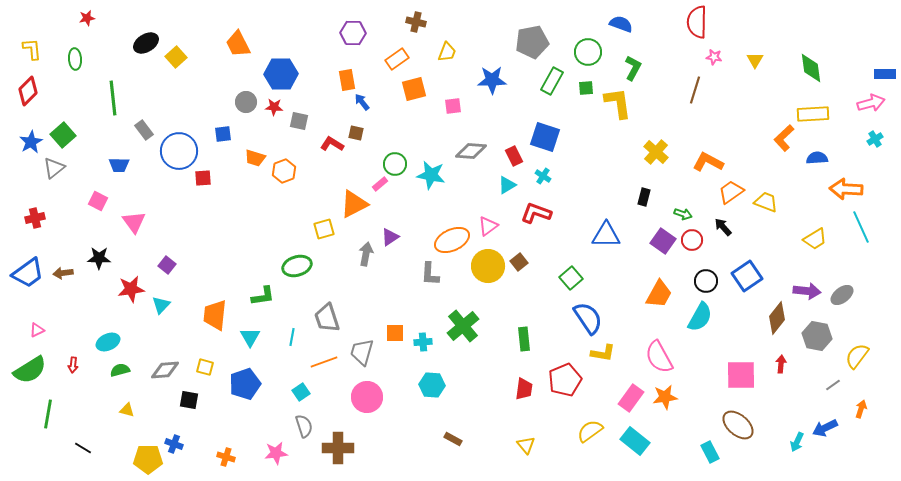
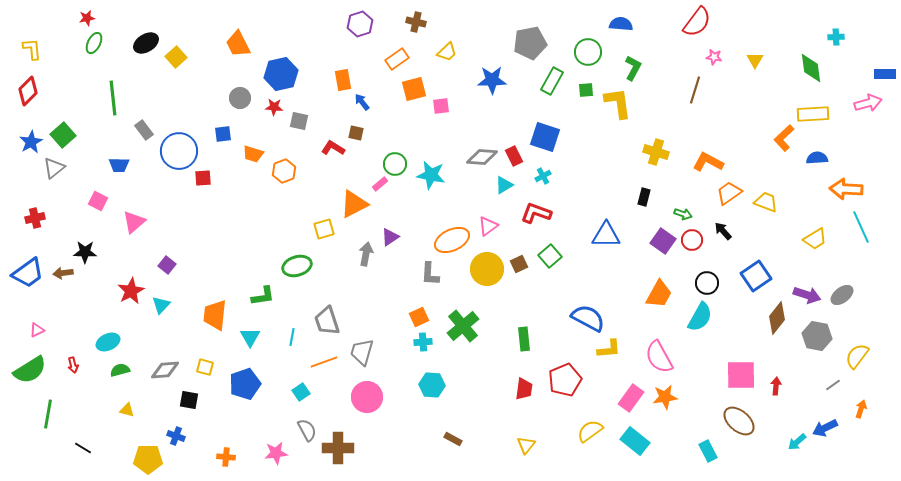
red semicircle at (697, 22): rotated 144 degrees counterclockwise
blue semicircle at (621, 24): rotated 15 degrees counterclockwise
purple hexagon at (353, 33): moved 7 px right, 9 px up; rotated 20 degrees counterclockwise
gray pentagon at (532, 42): moved 2 px left, 1 px down
yellow trapezoid at (447, 52): rotated 25 degrees clockwise
green ellipse at (75, 59): moved 19 px right, 16 px up; rotated 30 degrees clockwise
blue hexagon at (281, 74): rotated 12 degrees counterclockwise
orange rectangle at (347, 80): moved 4 px left
green square at (586, 88): moved 2 px down
gray circle at (246, 102): moved 6 px left, 4 px up
pink arrow at (871, 103): moved 3 px left
pink square at (453, 106): moved 12 px left
cyan cross at (875, 139): moved 39 px left, 102 px up; rotated 28 degrees clockwise
red L-shape at (332, 144): moved 1 px right, 4 px down
gray diamond at (471, 151): moved 11 px right, 6 px down
yellow cross at (656, 152): rotated 25 degrees counterclockwise
orange trapezoid at (255, 158): moved 2 px left, 4 px up
cyan cross at (543, 176): rotated 28 degrees clockwise
cyan triangle at (507, 185): moved 3 px left
orange trapezoid at (731, 192): moved 2 px left, 1 px down
pink triangle at (134, 222): rotated 25 degrees clockwise
black arrow at (723, 227): moved 4 px down
black star at (99, 258): moved 14 px left, 6 px up
brown square at (519, 262): moved 2 px down; rotated 12 degrees clockwise
yellow circle at (488, 266): moved 1 px left, 3 px down
blue square at (747, 276): moved 9 px right
green square at (571, 278): moved 21 px left, 22 px up
black circle at (706, 281): moved 1 px right, 2 px down
red star at (131, 289): moved 2 px down; rotated 20 degrees counterclockwise
purple arrow at (807, 291): moved 4 px down; rotated 12 degrees clockwise
gray trapezoid at (327, 318): moved 3 px down
blue semicircle at (588, 318): rotated 28 degrees counterclockwise
orange square at (395, 333): moved 24 px right, 16 px up; rotated 24 degrees counterclockwise
yellow L-shape at (603, 353): moved 6 px right, 4 px up; rotated 15 degrees counterclockwise
red arrow at (781, 364): moved 5 px left, 22 px down
red arrow at (73, 365): rotated 21 degrees counterclockwise
brown ellipse at (738, 425): moved 1 px right, 4 px up
gray semicircle at (304, 426): moved 3 px right, 4 px down; rotated 10 degrees counterclockwise
cyan arrow at (797, 442): rotated 24 degrees clockwise
blue cross at (174, 444): moved 2 px right, 8 px up
yellow triangle at (526, 445): rotated 18 degrees clockwise
cyan rectangle at (710, 452): moved 2 px left, 1 px up
orange cross at (226, 457): rotated 12 degrees counterclockwise
